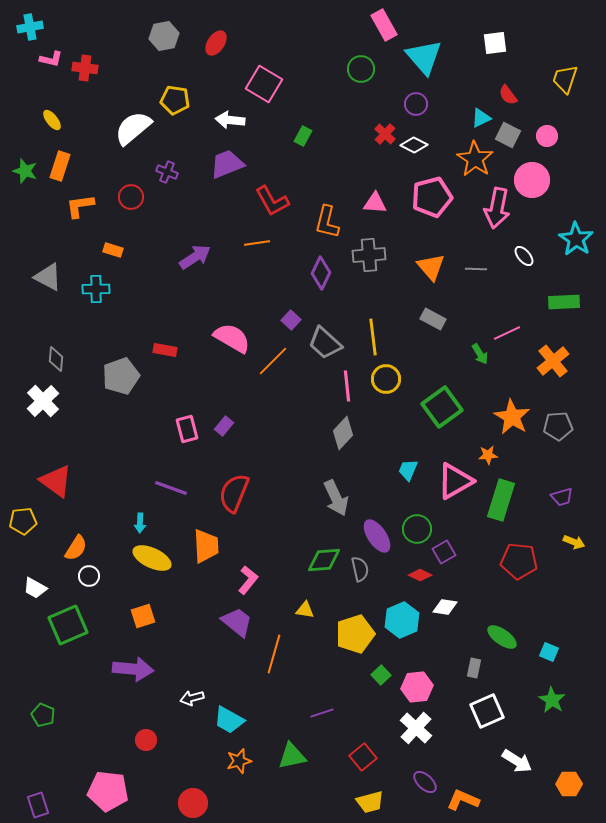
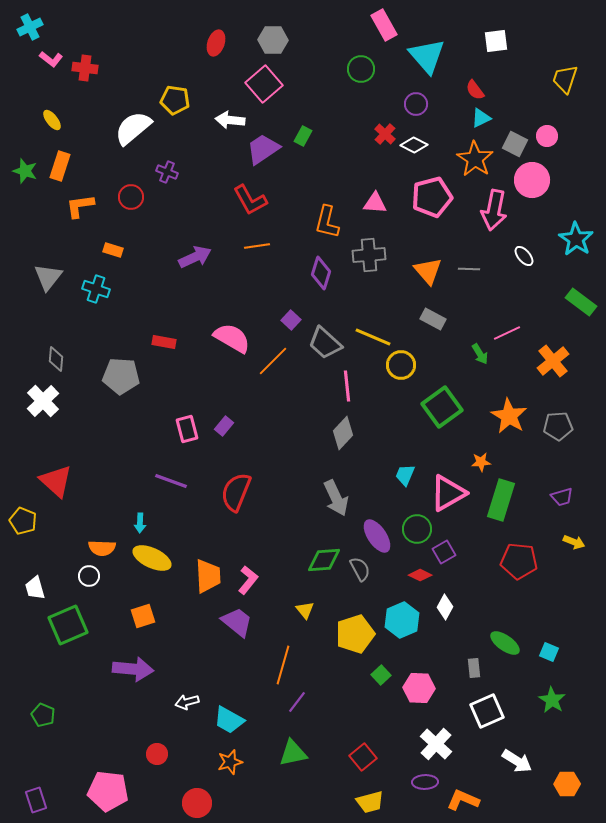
cyan cross at (30, 27): rotated 15 degrees counterclockwise
gray hexagon at (164, 36): moved 109 px right, 4 px down; rotated 12 degrees clockwise
red ellipse at (216, 43): rotated 15 degrees counterclockwise
white square at (495, 43): moved 1 px right, 2 px up
cyan triangle at (424, 57): moved 3 px right, 1 px up
pink L-shape at (51, 59): rotated 25 degrees clockwise
pink square at (264, 84): rotated 18 degrees clockwise
red semicircle at (508, 95): moved 33 px left, 5 px up
gray square at (508, 135): moved 7 px right, 9 px down
purple trapezoid at (227, 164): moved 36 px right, 15 px up; rotated 12 degrees counterclockwise
red L-shape at (272, 201): moved 22 px left, 1 px up
pink arrow at (497, 208): moved 3 px left, 2 px down
orange line at (257, 243): moved 3 px down
purple arrow at (195, 257): rotated 8 degrees clockwise
orange triangle at (431, 267): moved 3 px left, 4 px down
gray line at (476, 269): moved 7 px left
purple diamond at (321, 273): rotated 8 degrees counterclockwise
gray triangle at (48, 277): rotated 40 degrees clockwise
cyan cross at (96, 289): rotated 20 degrees clockwise
green rectangle at (564, 302): moved 17 px right; rotated 40 degrees clockwise
yellow line at (373, 337): rotated 60 degrees counterclockwise
red rectangle at (165, 350): moved 1 px left, 8 px up
gray pentagon at (121, 376): rotated 24 degrees clockwise
yellow circle at (386, 379): moved 15 px right, 14 px up
orange star at (512, 417): moved 3 px left, 1 px up
orange star at (488, 455): moved 7 px left, 7 px down
cyan trapezoid at (408, 470): moved 3 px left, 5 px down
red triangle at (56, 481): rotated 6 degrees clockwise
pink triangle at (455, 481): moved 7 px left, 12 px down
purple line at (171, 488): moved 7 px up
red semicircle at (234, 493): moved 2 px right, 1 px up
yellow pentagon at (23, 521): rotated 28 degrees clockwise
orange trapezoid at (206, 546): moved 2 px right, 30 px down
orange semicircle at (76, 548): moved 26 px right; rotated 60 degrees clockwise
gray semicircle at (360, 569): rotated 15 degrees counterclockwise
white trapezoid at (35, 588): rotated 45 degrees clockwise
white diamond at (445, 607): rotated 70 degrees counterclockwise
yellow triangle at (305, 610): rotated 42 degrees clockwise
green ellipse at (502, 637): moved 3 px right, 6 px down
orange line at (274, 654): moved 9 px right, 11 px down
gray rectangle at (474, 668): rotated 18 degrees counterclockwise
pink hexagon at (417, 687): moved 2 px right, 1 px down; rotated 8 degrees clockwise
white arrow at (192, 698): moved 5 px left, 4 px down
purple line at (322, 713): moved 25 px left, 11 px up; rotated 35 degrees counterclockwise
white cross at (416, 728): moved 20 px right, 16 px down
red circle at (146, 740): moved 11 px right, 14 px down
green triangle at (292, 756): moved 1 px right, 3 px up
orange star at (239, 761): moved 9 px left, 1 px down
purple ellipse at (425, 782): rotated 45 degrees counterclockwise
orange hexagon at (569, 784): moved 2 px left
red circle at (193, 803): moved 4 px right
purple rectangle at (38, 805): moved 2 px left, 5 px up
